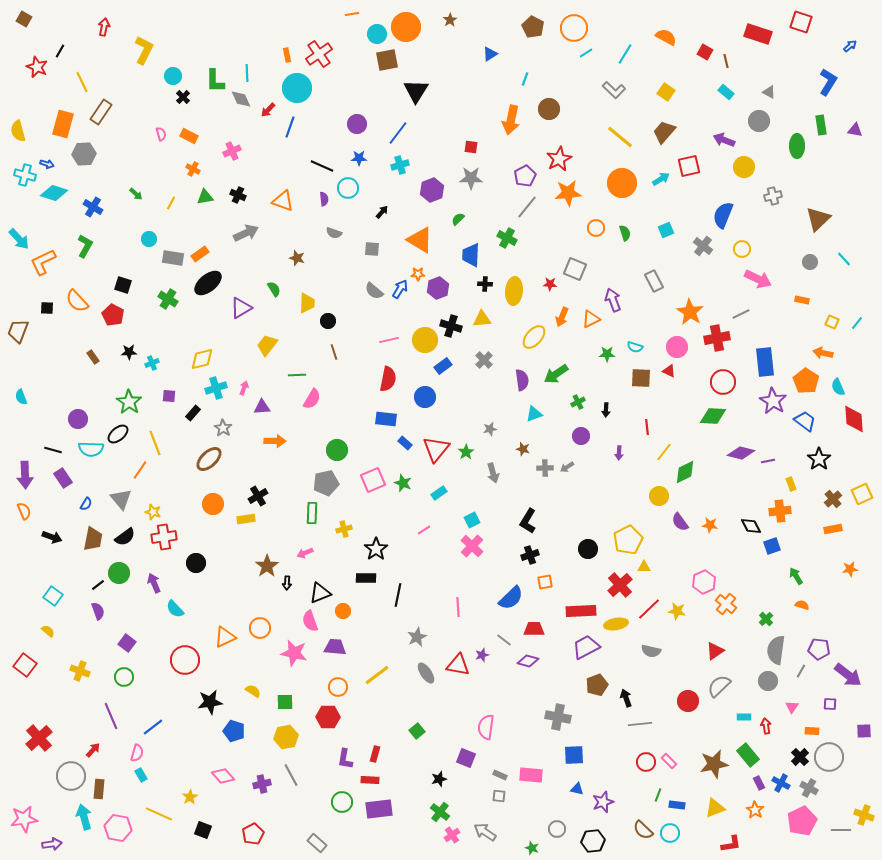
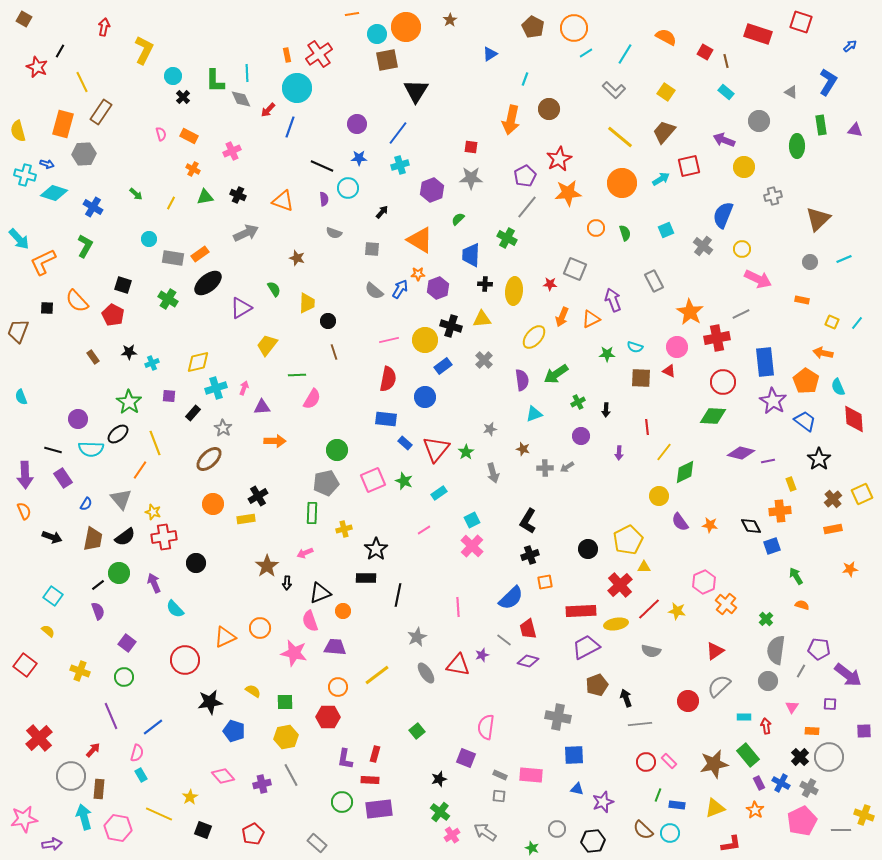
gray triangle at (769, 92): moved 22 px right
cyan line at (844, 259): rotated 70 degrees counterclockwise
yellow diamond at (202, 359): moved 4 px left, 3 px down
green star at (403, 483): moved 1 px right, 2 px up
red trapezoid at (534, 629): moved 6 px left; rotated 105 degrees counterclockwise
